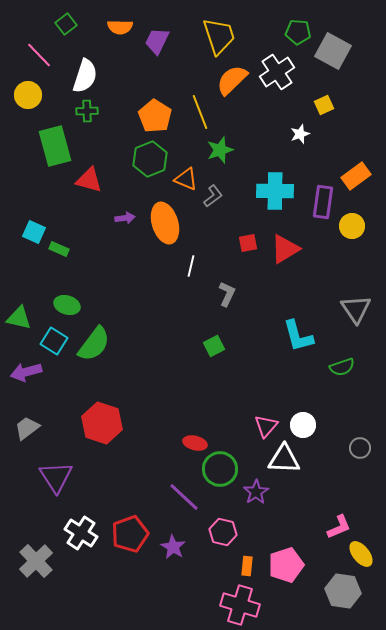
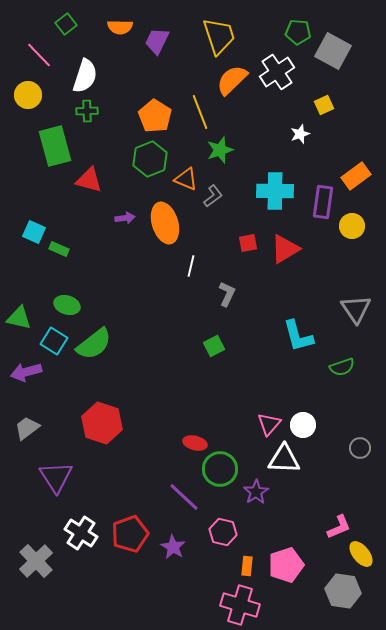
green semicircle at (94, 344): rotated 15 degrees clockwise
pink triangle at (266, 426): moved 3 px right, 2 px up
